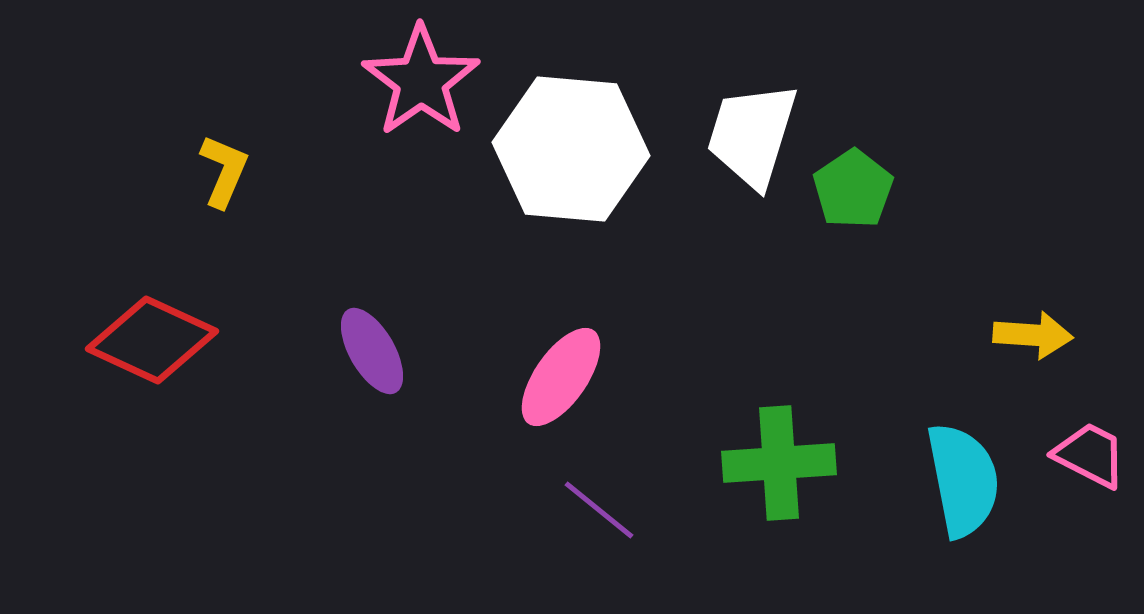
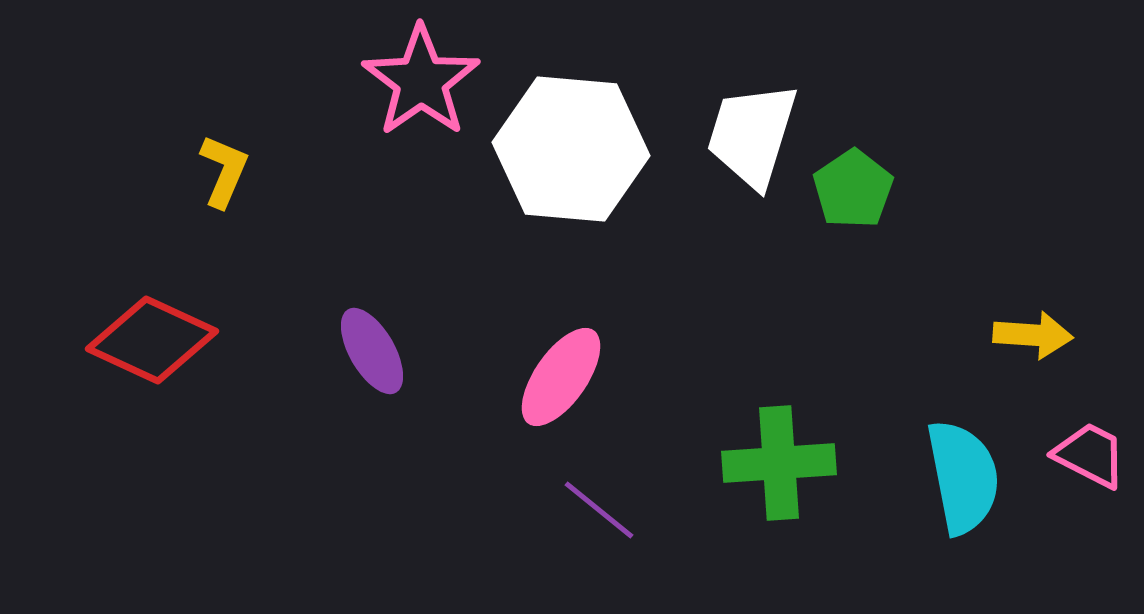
cyan semicircle: moved 3 px up
